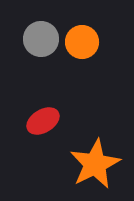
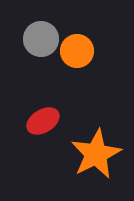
orange circle: moved 5 px left, 9 px down
orange star: moved 1 px right, 10 px up
